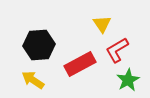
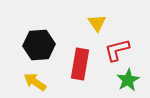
yellow triangle: moved 5 px left, 1 px up
red L-shape: rotated 16 degrees clockwise
red rectangle: rotated 52 degrees counterclockwise
yellow arrow: moved 2 px right, 2 px down
